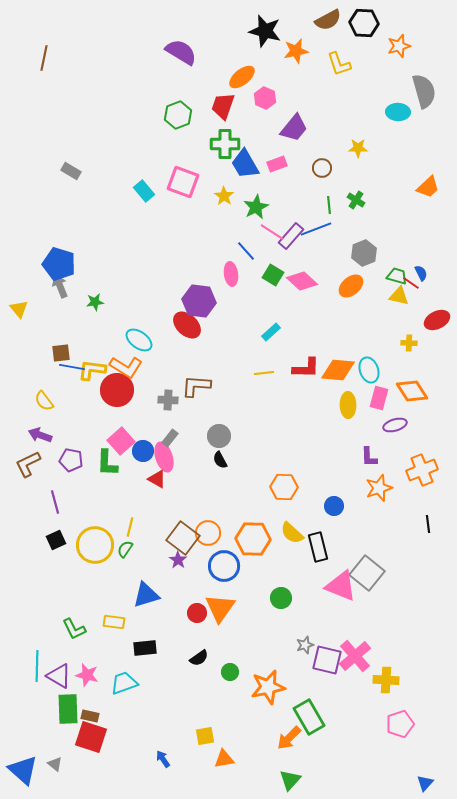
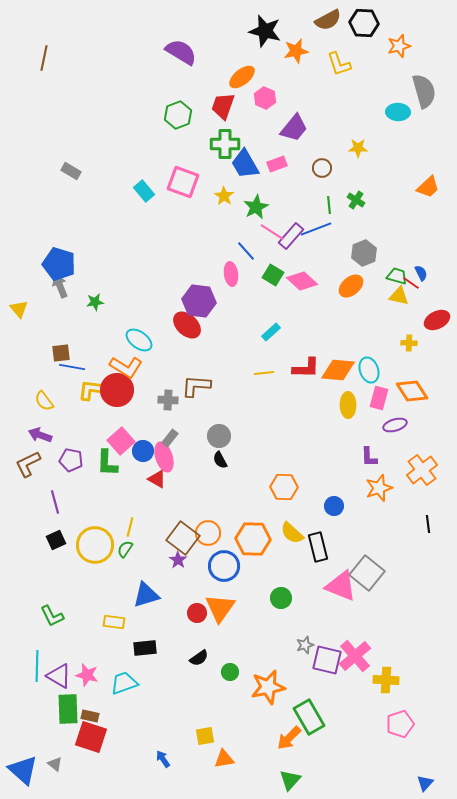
yellow L-shape at (92, 370): moved 20 px down
orange cross at (422, 470): rotated 16 degrees counterclockwise
green L-shape at (74, 629): moved 22 px left, 13 px up
